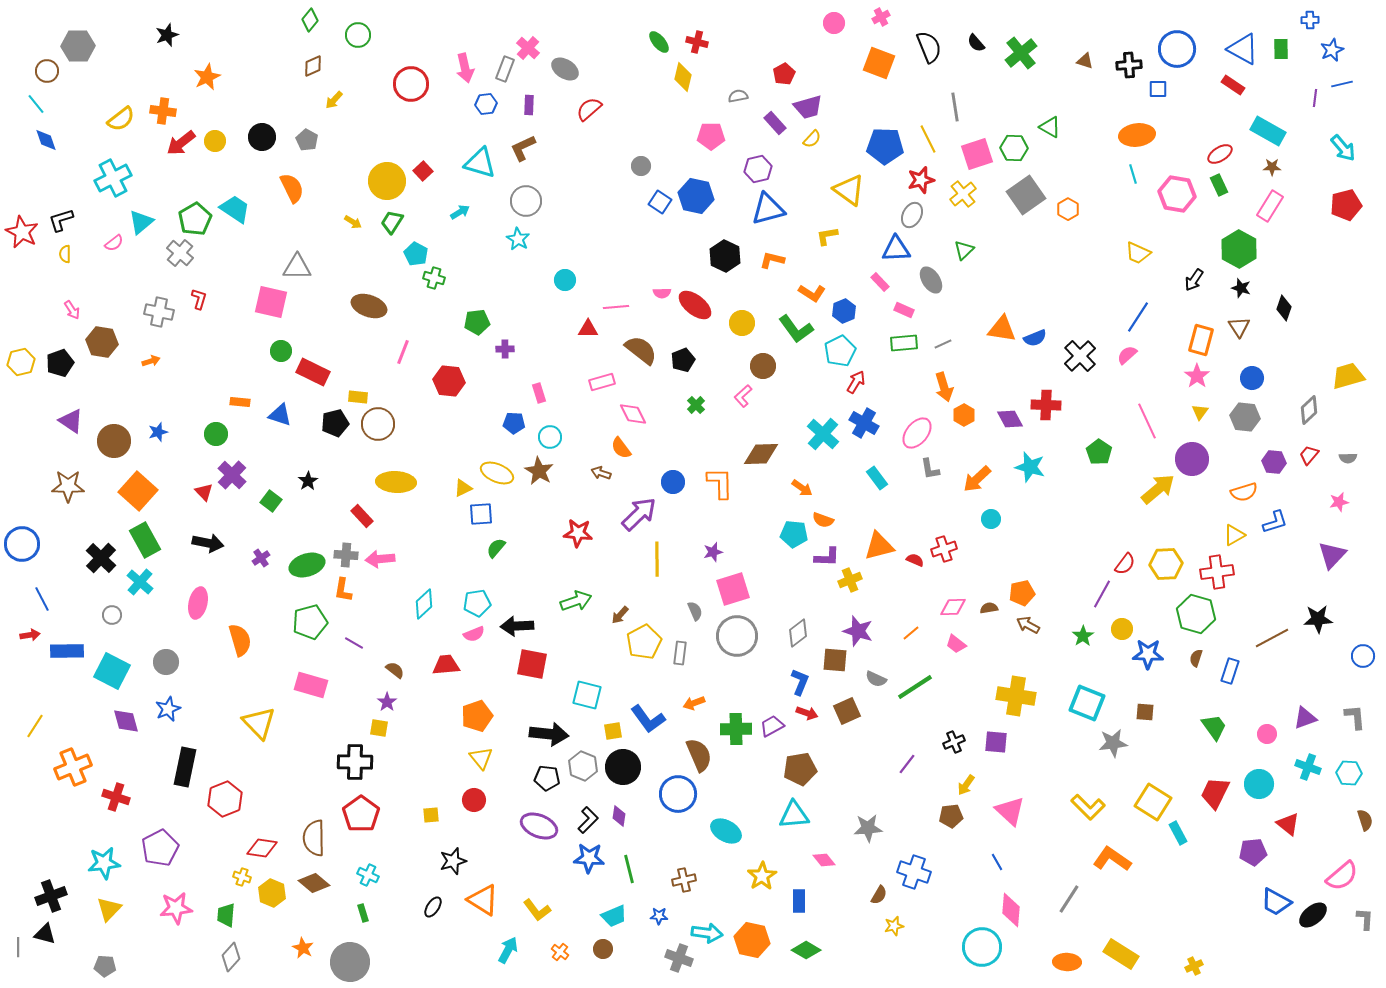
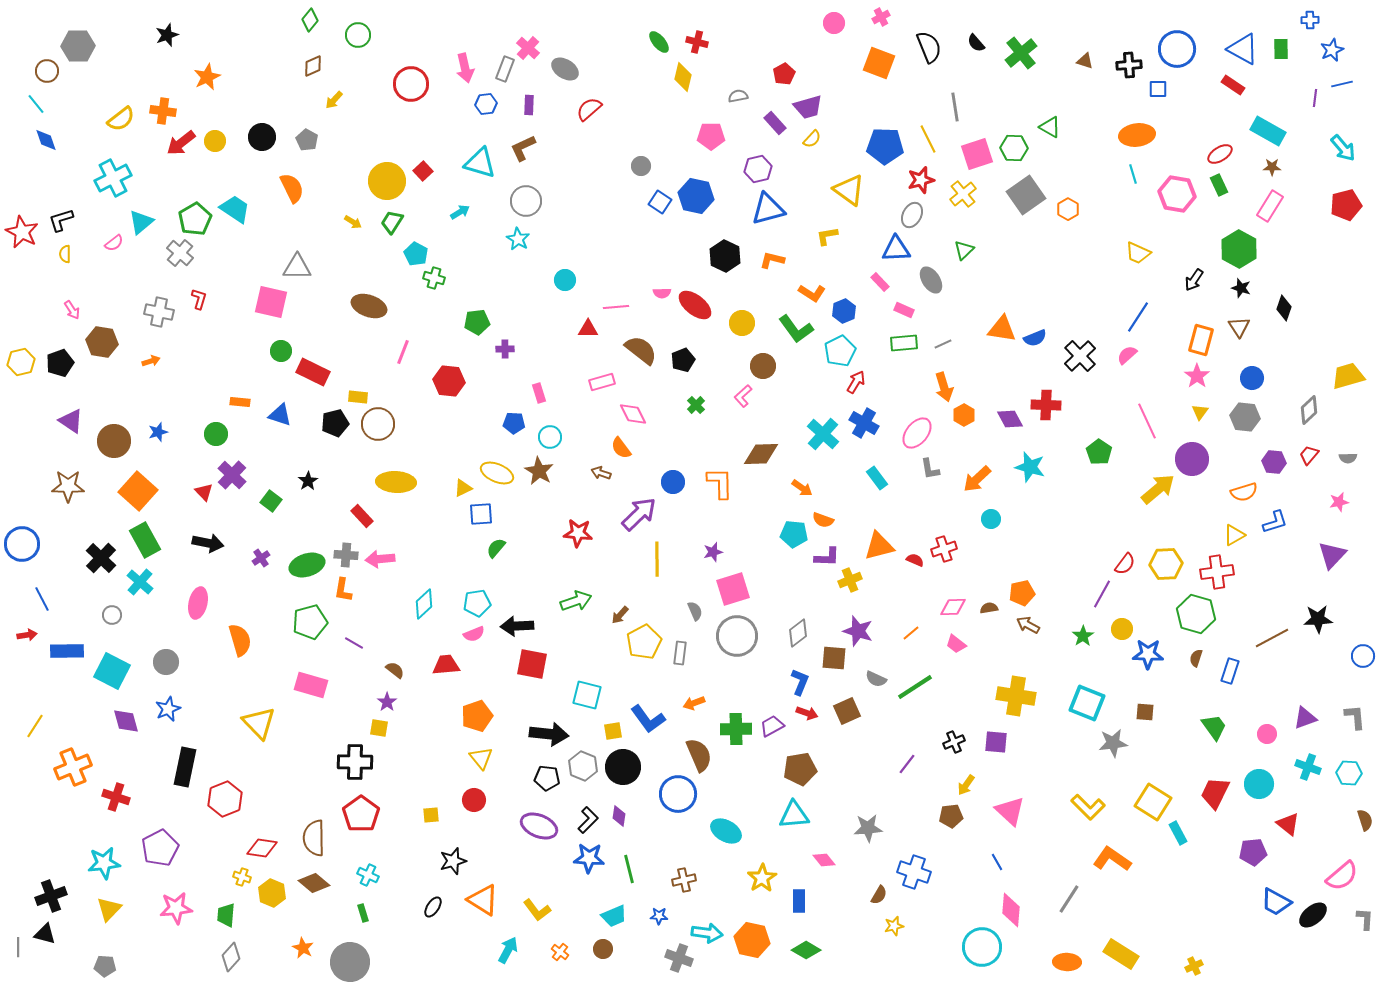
red arrow at (30, 635): moved 3 px left
brown square at (835, 660): moved 1 px left, 2 px up
yellow star at (762, 876): moved 2 px down
